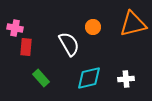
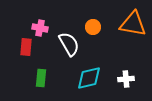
orange triangle: rotated 24 degrees clockwise
pink cross: moved 25 px right
green rectangle: rotated 48 degrees clockwise
